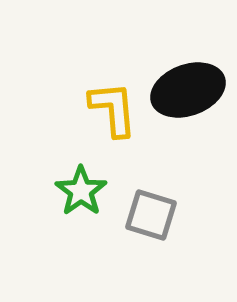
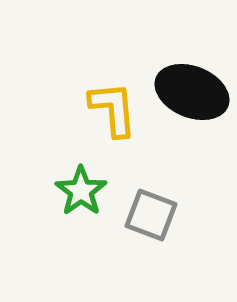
black ellipse: moved 4 px right, 2 px down; rotated 42 degrees clockwise
gray square: rotated 4 degrees clockwise
